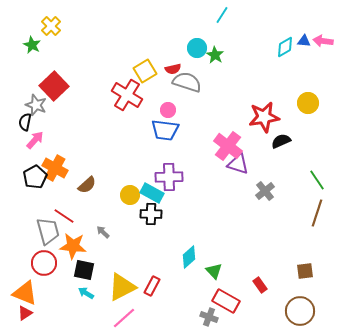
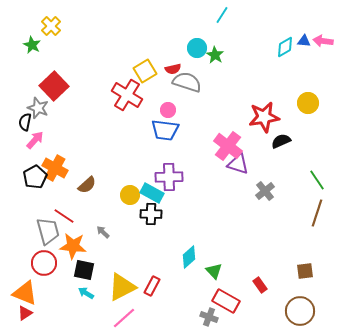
gray star at (36, 105): moved 2 px right, 3 px down
